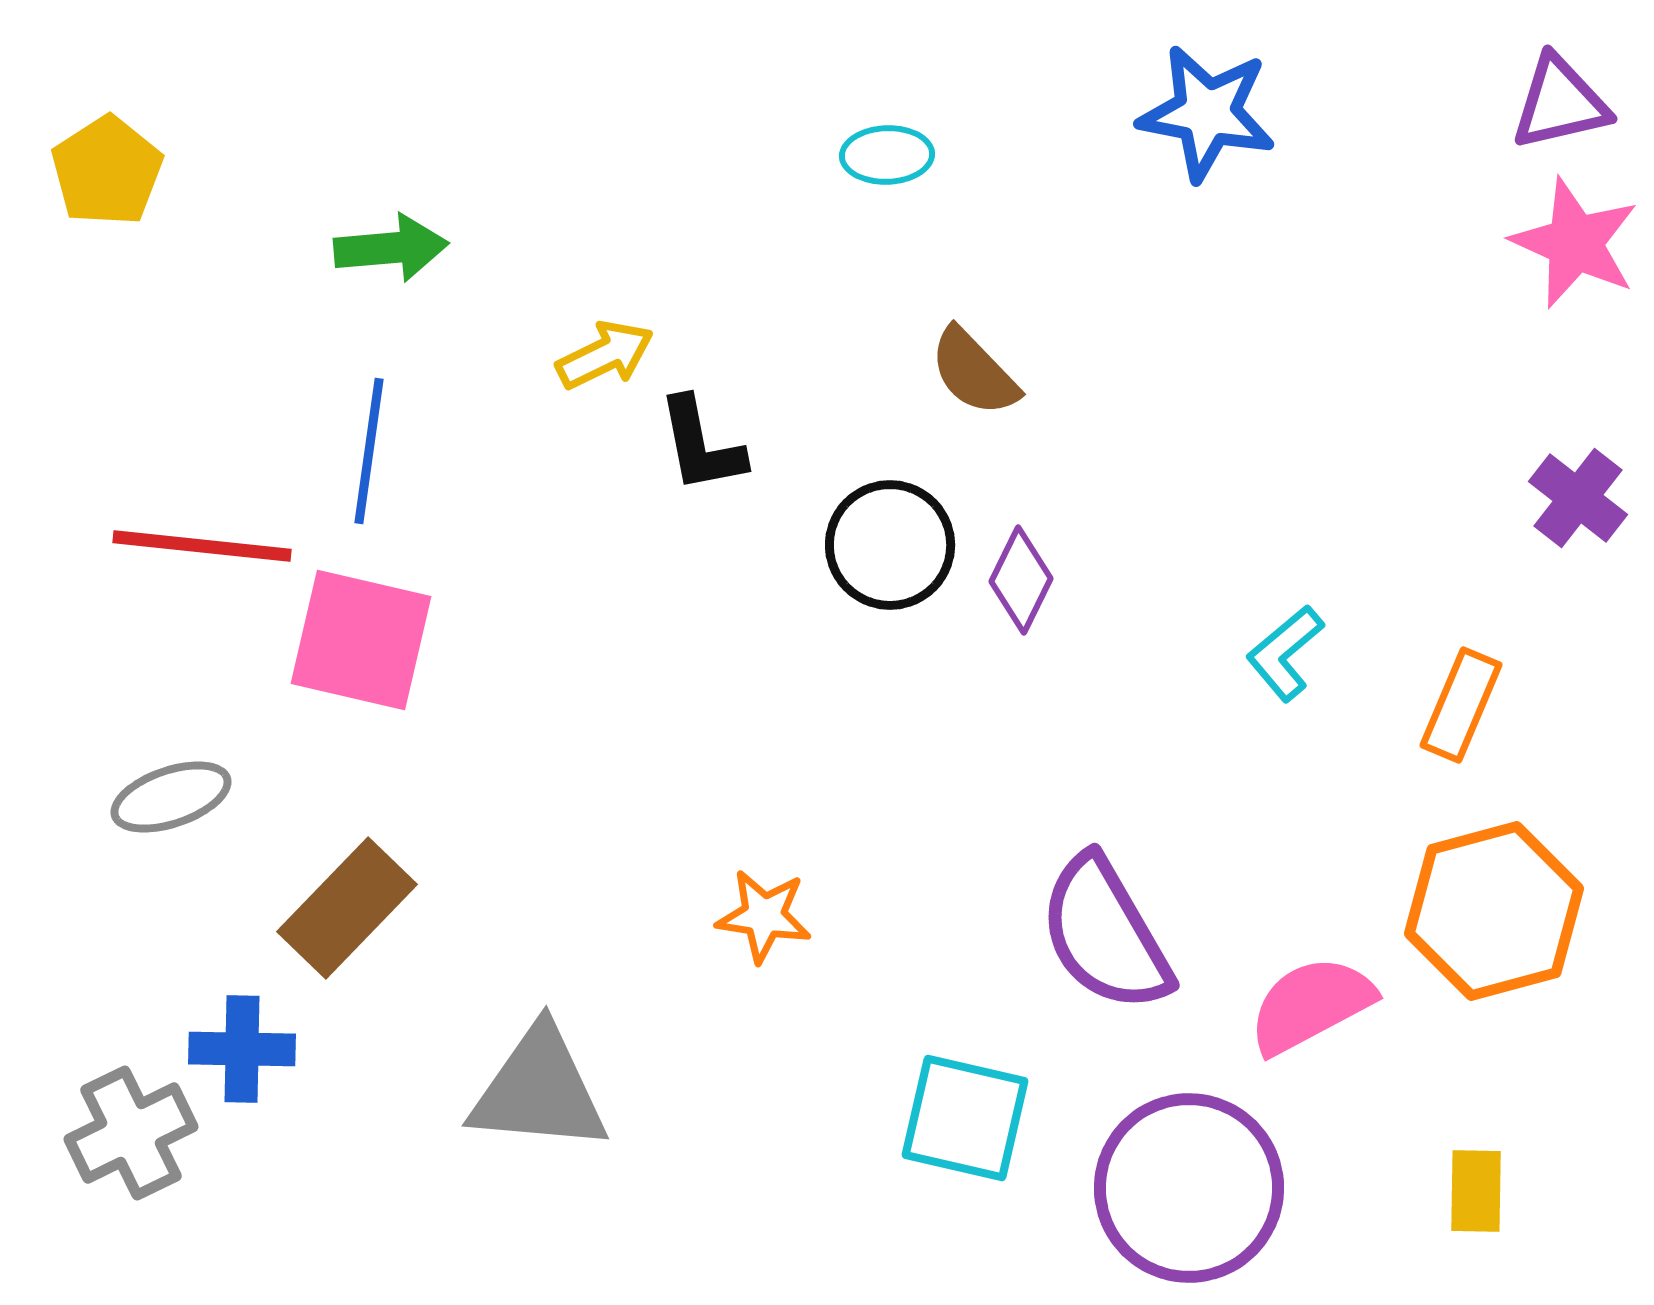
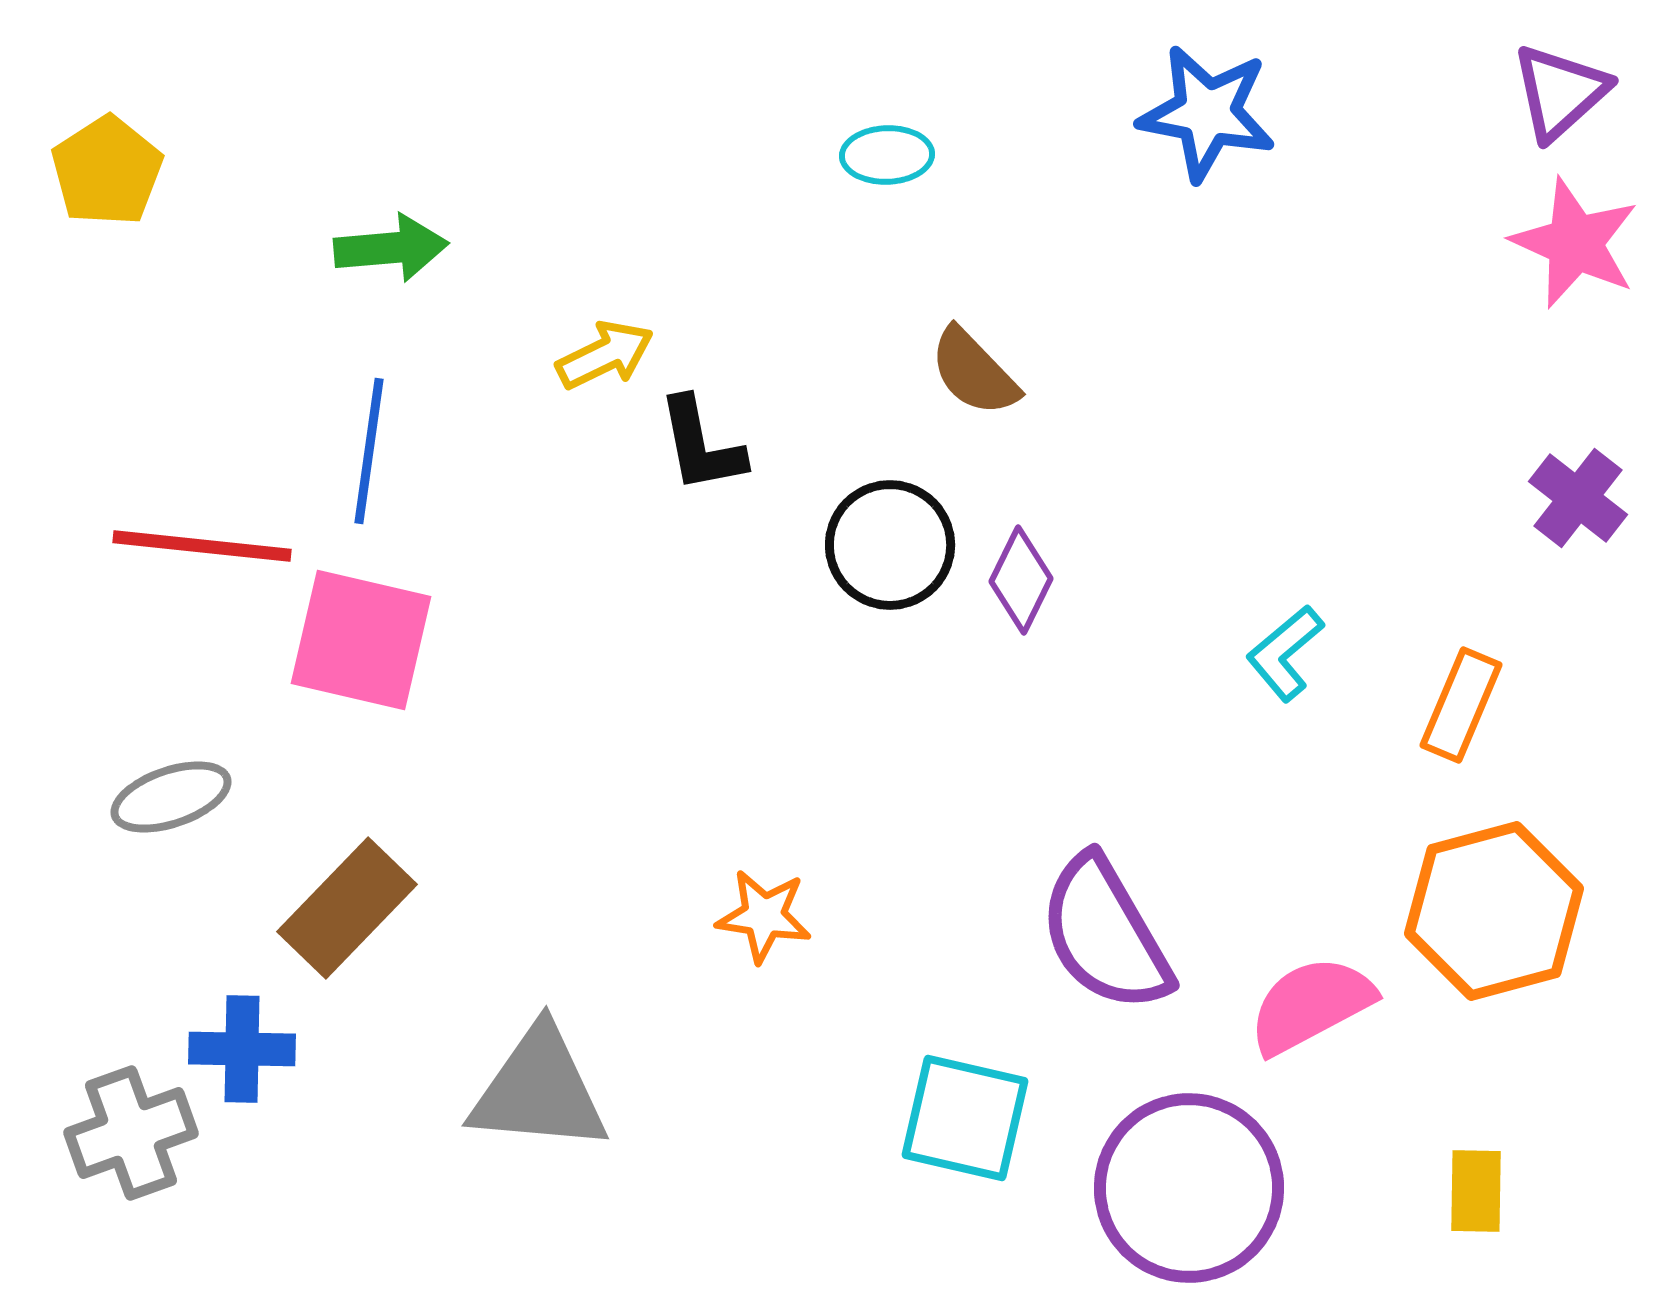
purple triangle: moved 11 px up; rotated 29 degrees counterclockwise
gray cross: rotated 6 degrees clockwise
